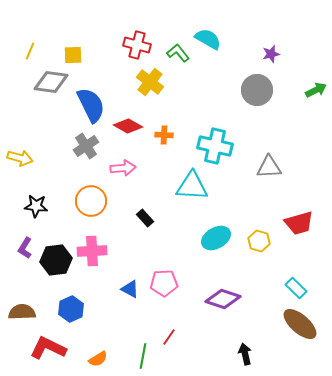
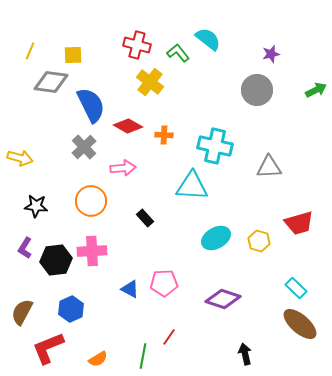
cyan semicircle: rotated 8 degrees clockwise
gray cross: moved 2 px left, 1 px down; rotated 10 degrees counterclockwise
brown semicircle: rotated 60 degrees counterclockwise
red L-shape: rotated 48 degrees counterclockwise
